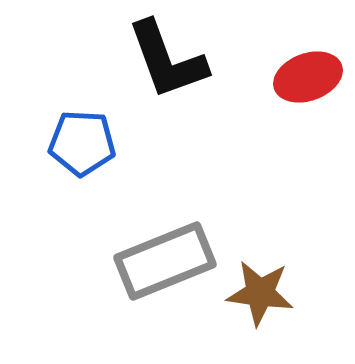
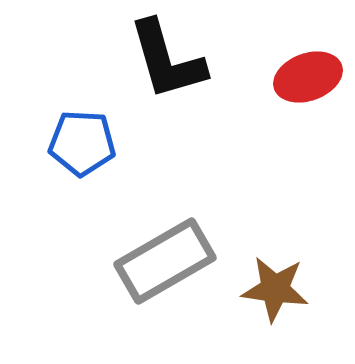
black L-shape: rotated 4 degrees clockwise
gray rectangle: rotated 8 degrees counterclockwise
brown star: moved 15 px right, 4 px up
